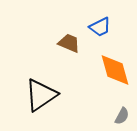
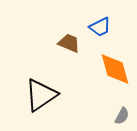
orange diamond: moved 1 px up
